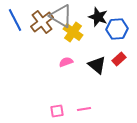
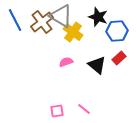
blue hexagon: moved 2 px down
red rectangle: moved 1 px up
pink line: rotated 48 degrees clockwise
